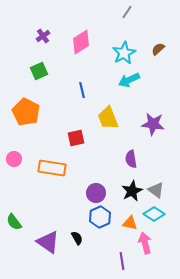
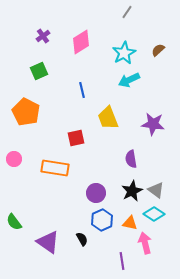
brown semicircle: moved 1 px down
orange rectangle: moved 3 px right
blue hexagon: moved 2 px right, 3 px down
black semicircle: moved 5 px right, 1 px down
